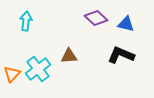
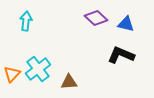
brown triangle: moved 26 px down
